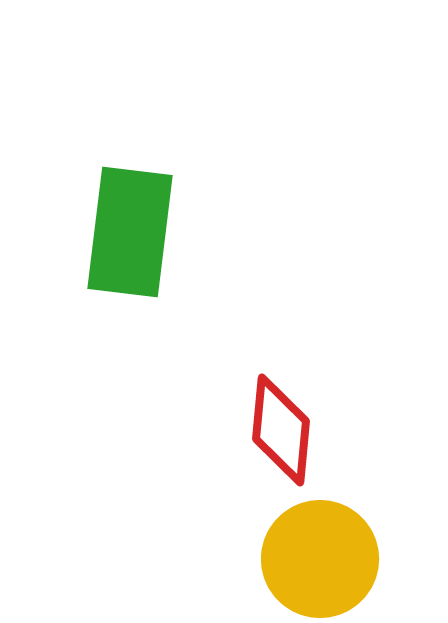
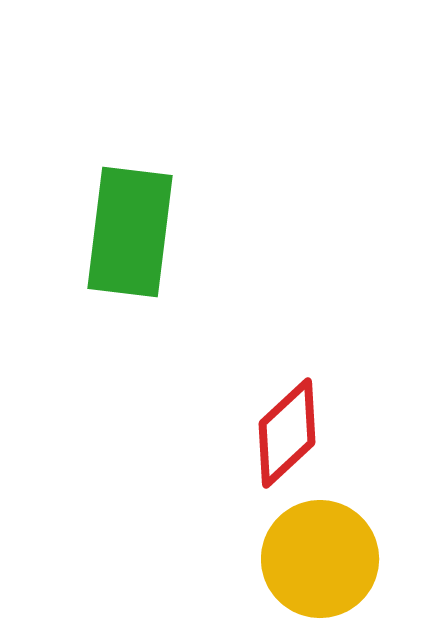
red diamond: moved 6 px right, 3 px down; rotated 42 degrees clockwise
